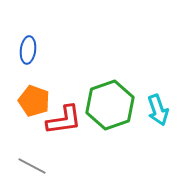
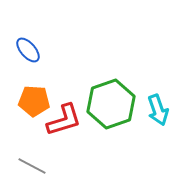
blue ellipse: rotated 48 degrees counterclockwise
orange pentagon: rotated 16 degrees counterclockwise
green hexagon: moved 1 px right, 1 px up
red L-shape: rotated 9 degrees counterclockwise
